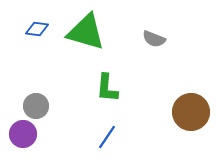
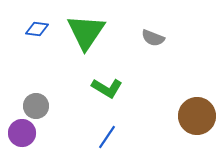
green triangle: rotated 48 degrees clockwise
gray semicircle: moved 1 px left, 1 px up
green L-shape: rotated 64 degrees counterclockwise
brown circle: moved 6 px right, 4 px down
purple circle: moved 1 px left, 1 px up
